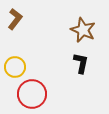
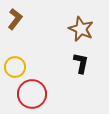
brown star: moved 2 px left, 1 px up
